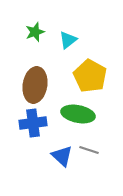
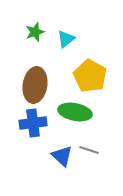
cyan triangle: moved 2 px left, 1 px up
green ellipse: moved 3 px left, 2 px up
